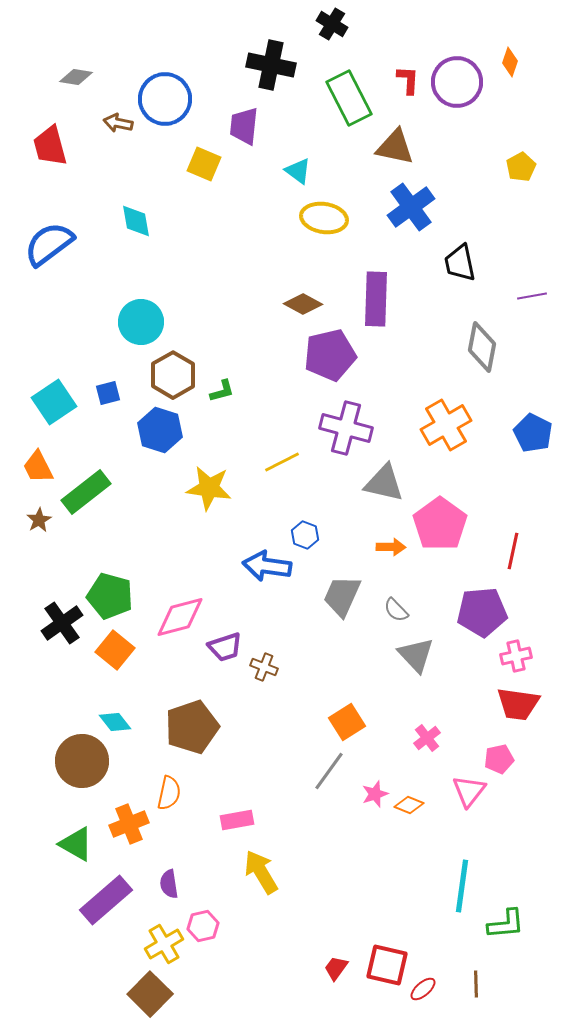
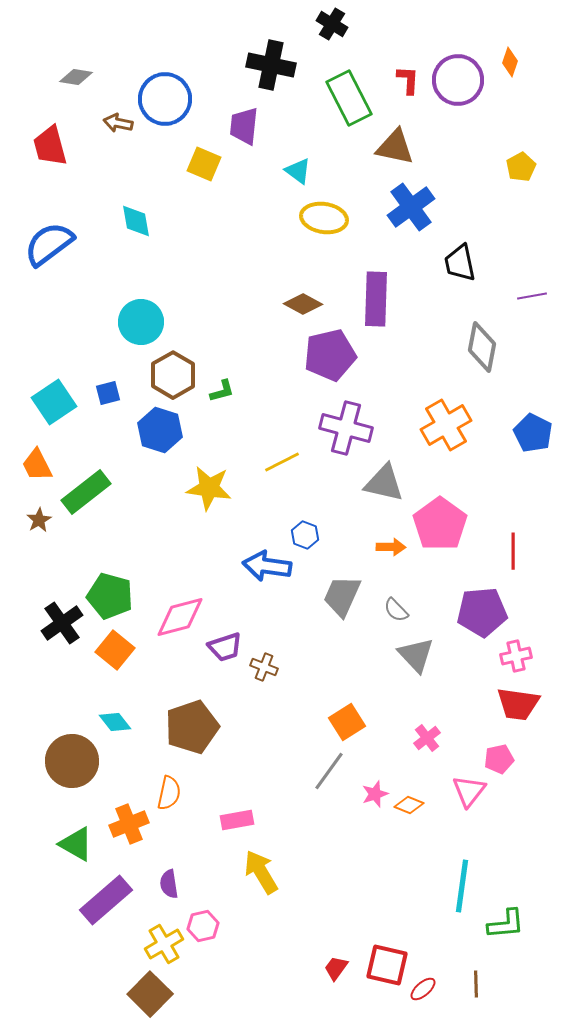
purple circle at (457, 82): moved 1 px right, 2 px up
orange trapezoid at (38, 467): moved 1 px left, 2 px up
red line at (513, 551): rotated 12 degrees counterclockwise
brown circle at (82, 761): moved 10 px left
